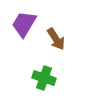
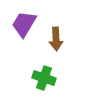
brown arrow: rotated 30 degrees clockwise
